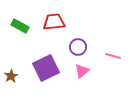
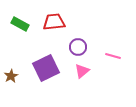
green rectangle: moved 2 px up
